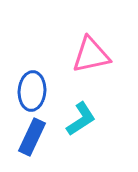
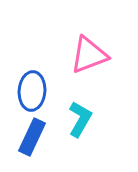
pink triangle: moved 2 px left; rotated 9 degrees counterclockwise
cyan L-shape: moved 1 px left; rotated 27 degrees counterclockwise
